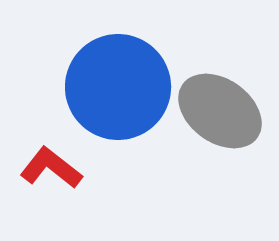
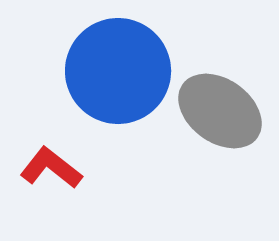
blue circle: moved 16 px up
